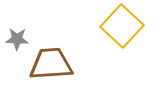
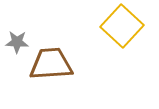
gray star: moved 3 px down
